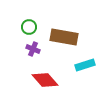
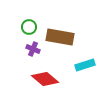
brown rectangle: moved 4 px left
red diamond: moved 1 px up; rotated 8 degrees counterclockwise
